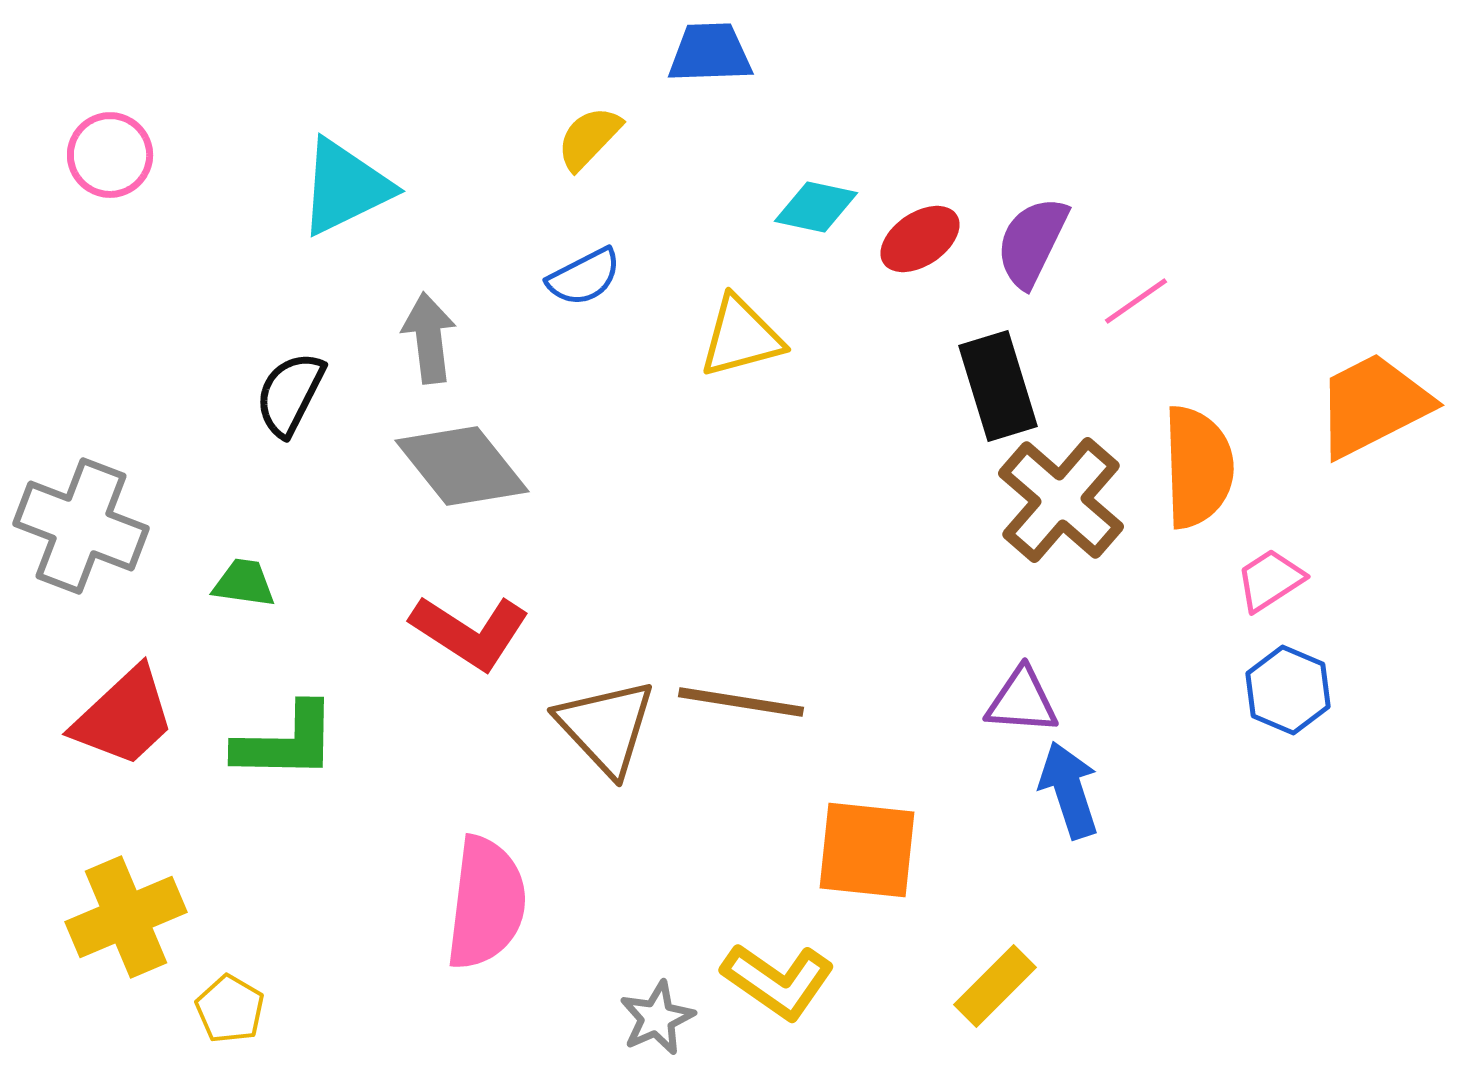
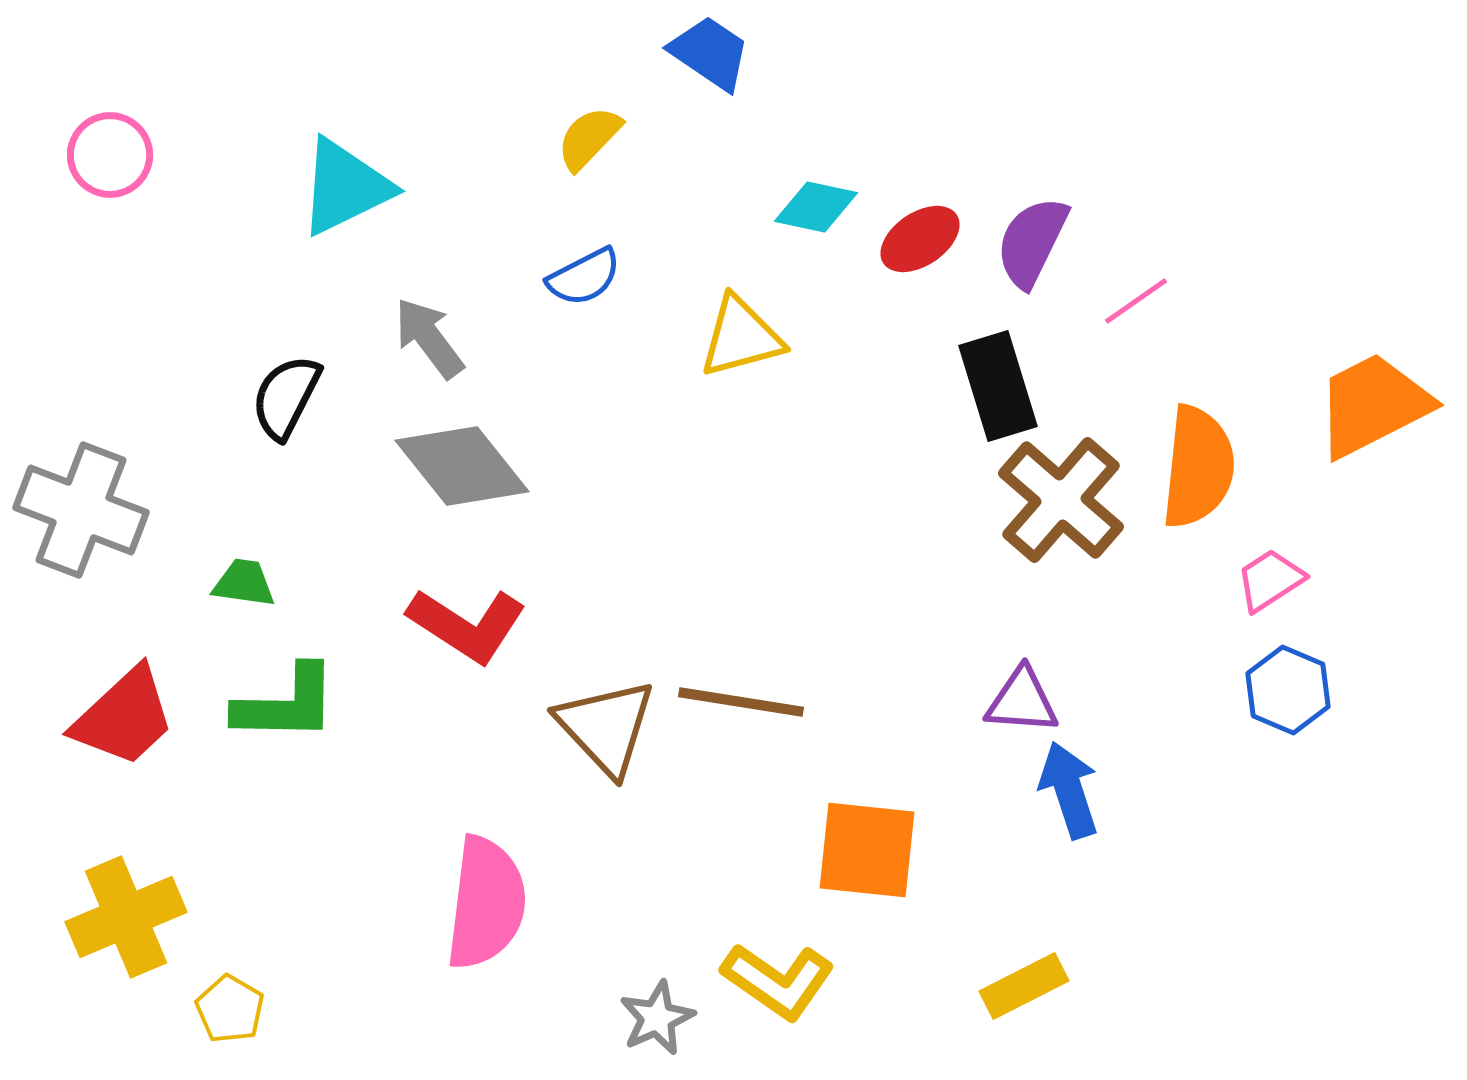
blue trapezoid: rotated 36 degrees clockwise
gray arrow: rotated 30 degrees counterclockwise
black semicircle: moved 4 px left, 3 px down
orange semicircle: rotated 8 degrees clockwise
gray cross: moved 16 px up
red L-shape: moved 3 px left, 7 px up
green L-shape: moved 38 px up
yellow rectangle: moved 29 px right; rotated 18 degrees clockwise
